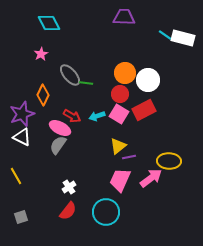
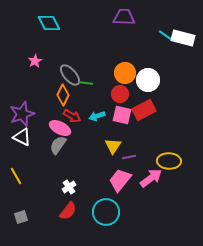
pink star: moved 6 px left, 7 px down
orange diamond: moved 20 px right
pink square: moved 3 px right, 1 px down; rotated 18 degrees counterclockwise
yellow triangle: moved 5 px left; rotated 18 degrees counterclockwise
pink trapezoid: rotated 15 degrees clockwise
